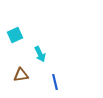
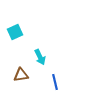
cyan square: moved 3 px up
cyan arrow: moved 3 px down
